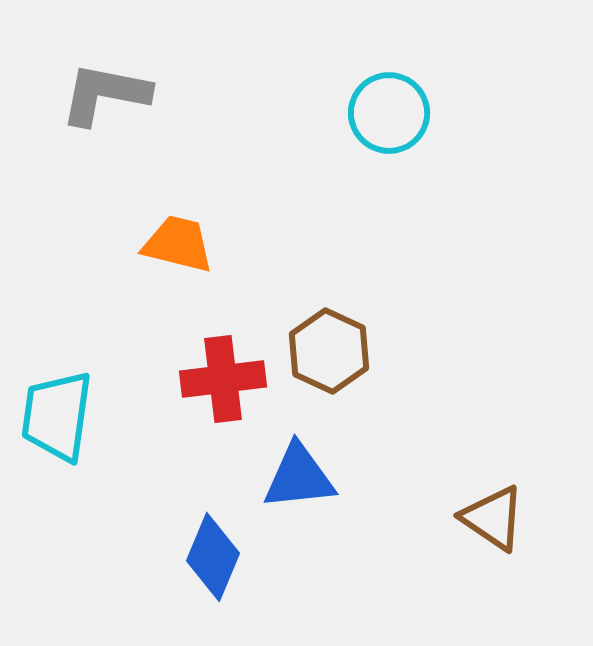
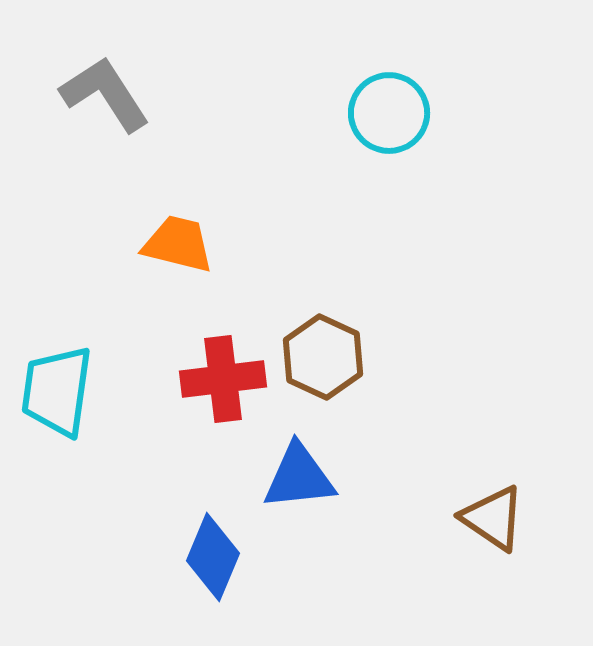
gray L-shape: rotated 46 degrees clockwise
brown hexagon: moved 6 px left, 6 px down
cyan trapezoid: moved 25 px up
